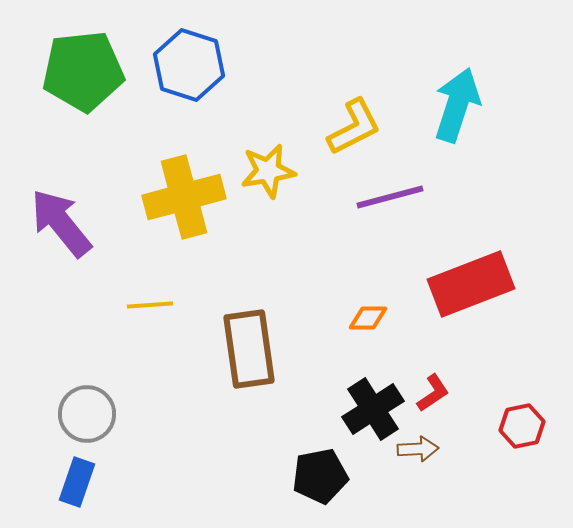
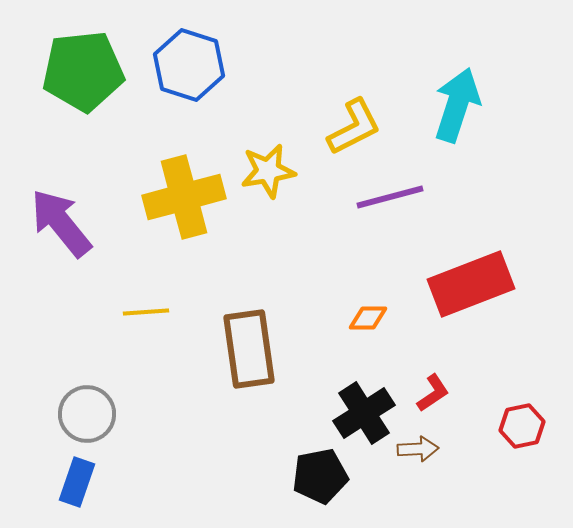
yellow line: moved 4 px left, 7 px down
black cross: moved 9 px left, 4 px down
